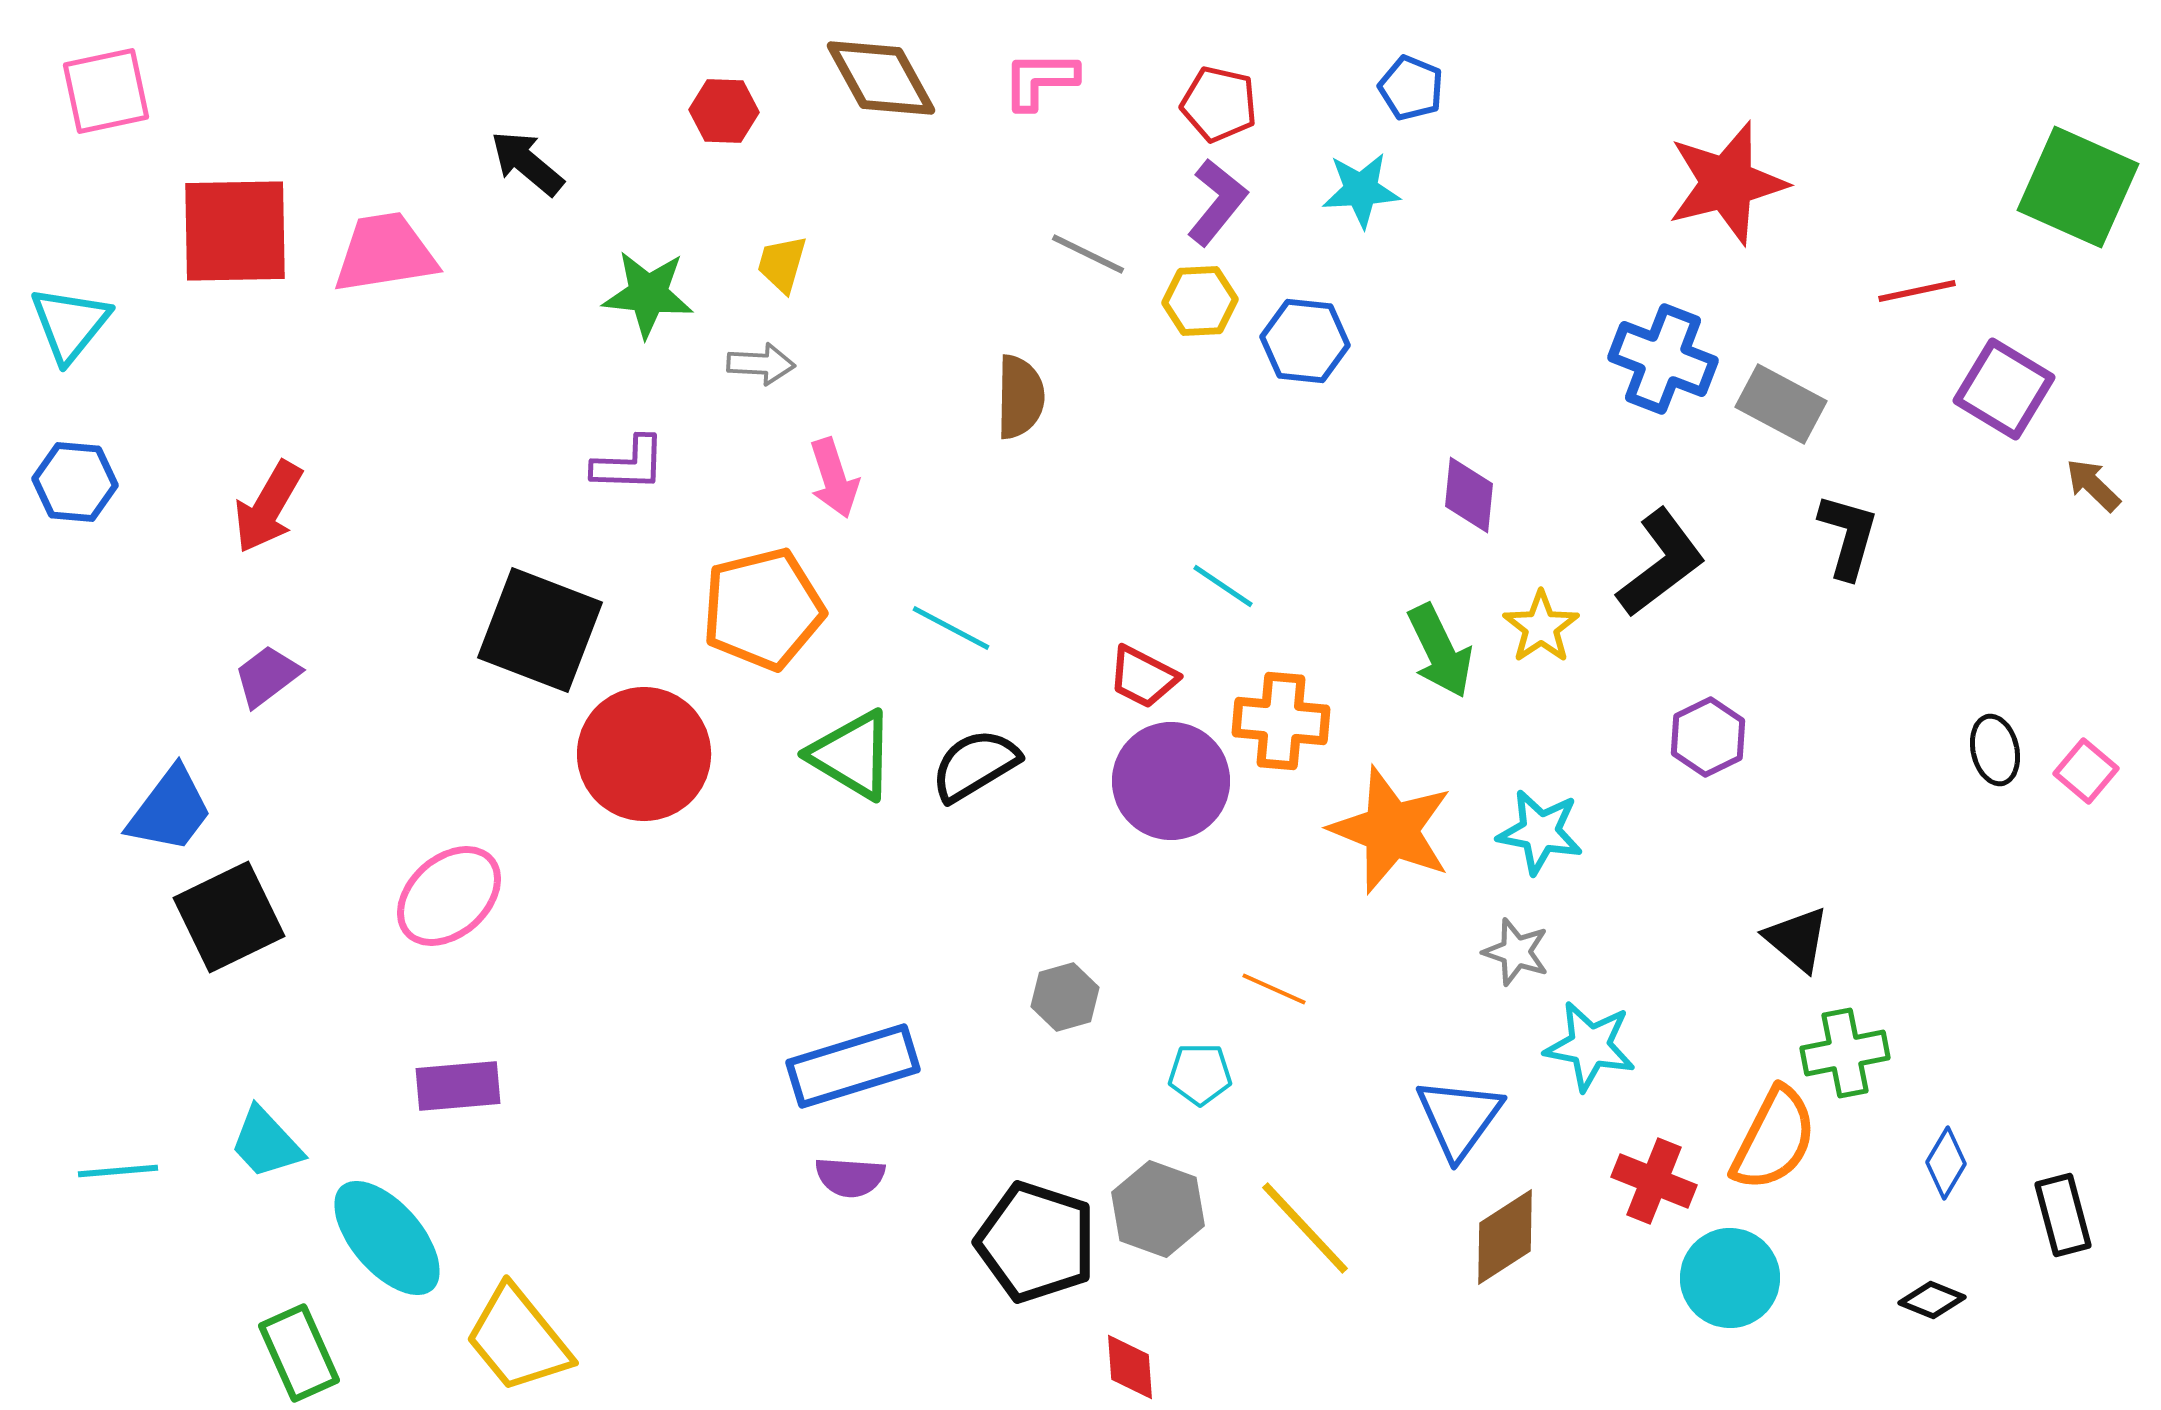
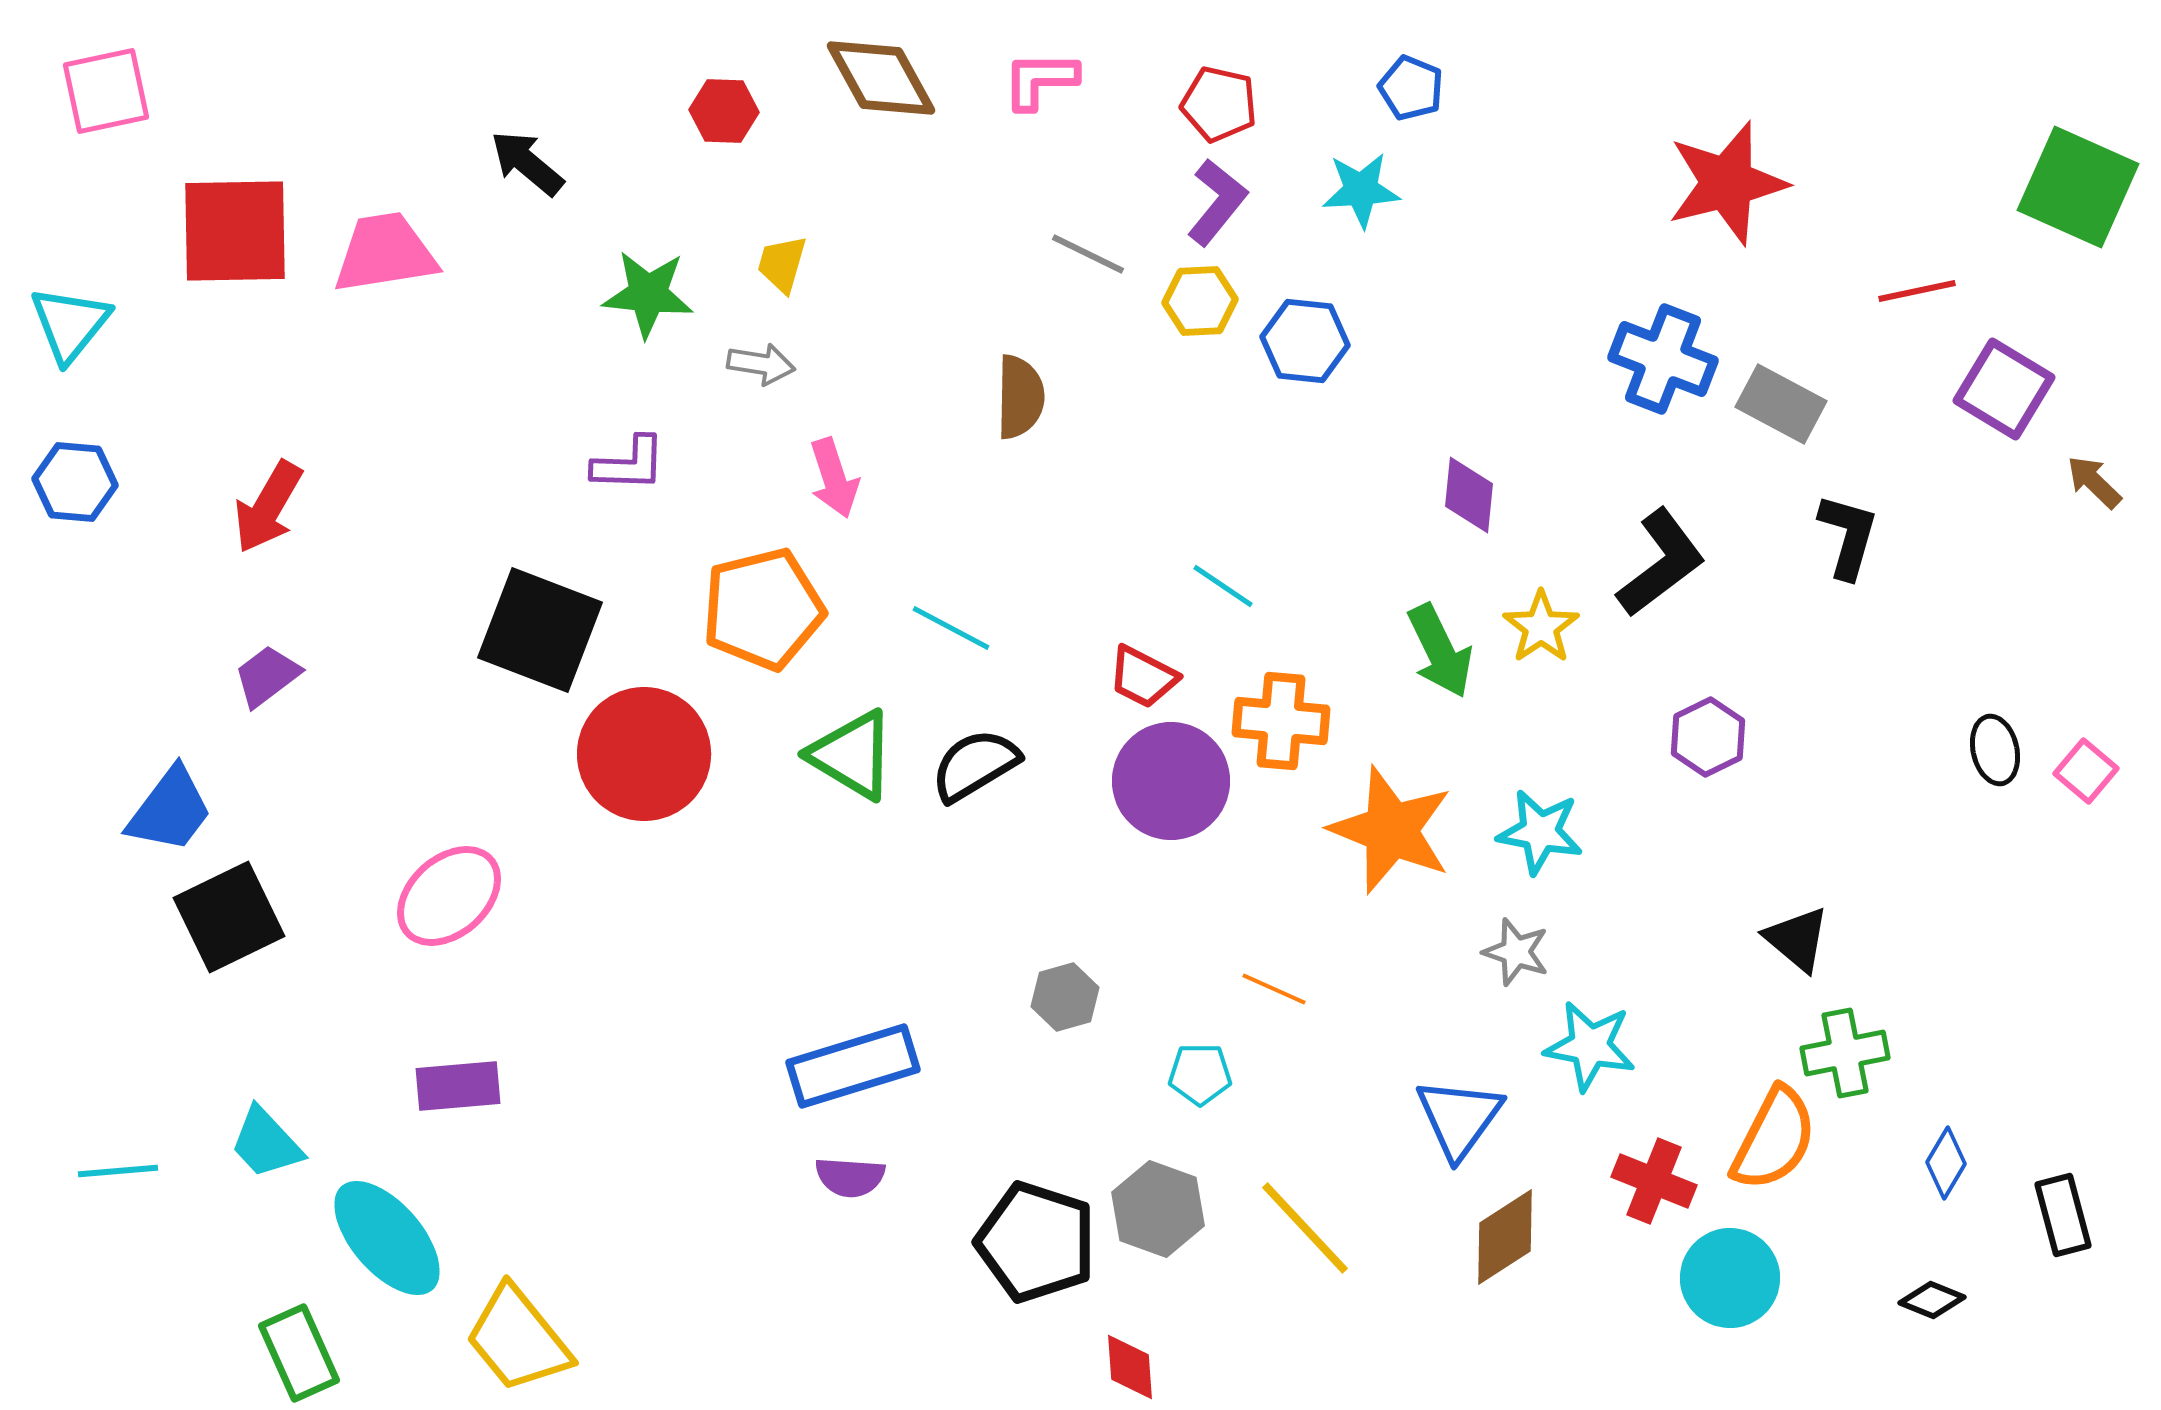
gray arrow at (761, 364): rotated 6 degrees clockwise
brown arrow at (2093, 485): moved 1 px right, 3 px up
